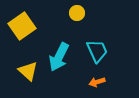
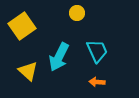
orange arrow: rotated 21 degrees clockwise
